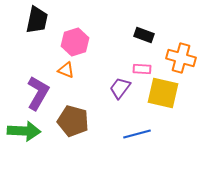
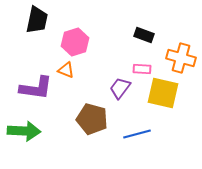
purple L-shape: moved 2 px left, 5 px up; rotated 68 degrees clockwise
brown pentagon: moved 19 px right, 2 px up
